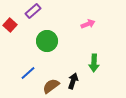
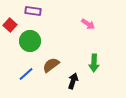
purple rectangle: rotated 49 degrees clockwise
pink arrow: rotated 56 degrees clockwise
green circle: moved 17 px left
blue line: moved 2 px left, 1 px down
brown semicircle: moved 21 px up
